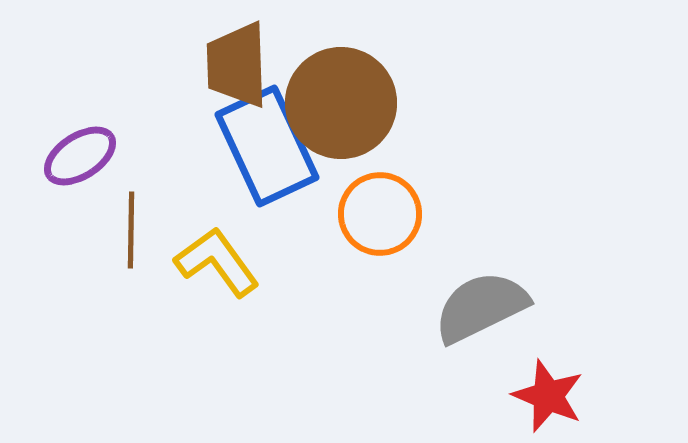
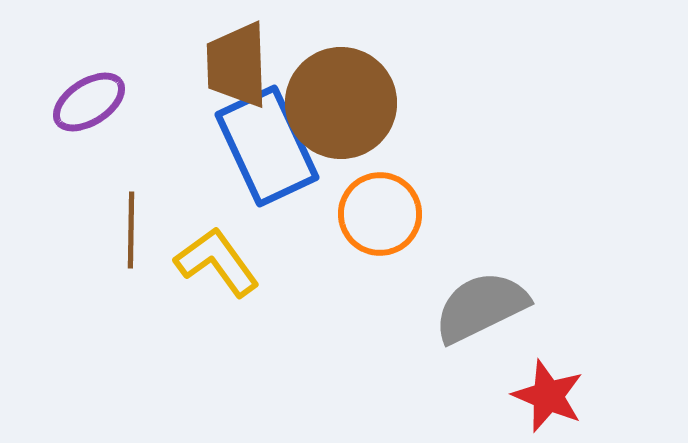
purple ellipse: moved 9 px right, 54 px up
